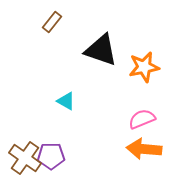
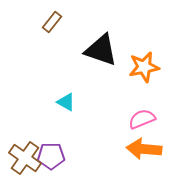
cyan triangle: moved 1 px down
